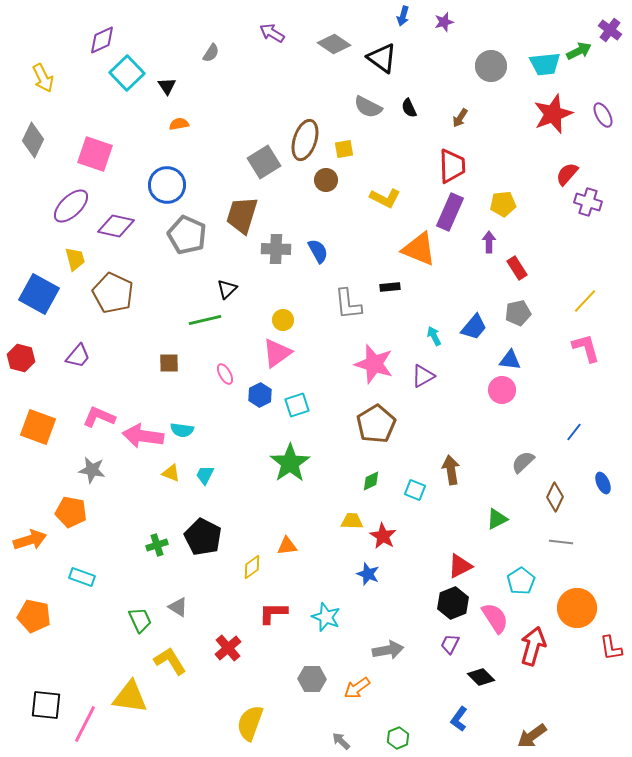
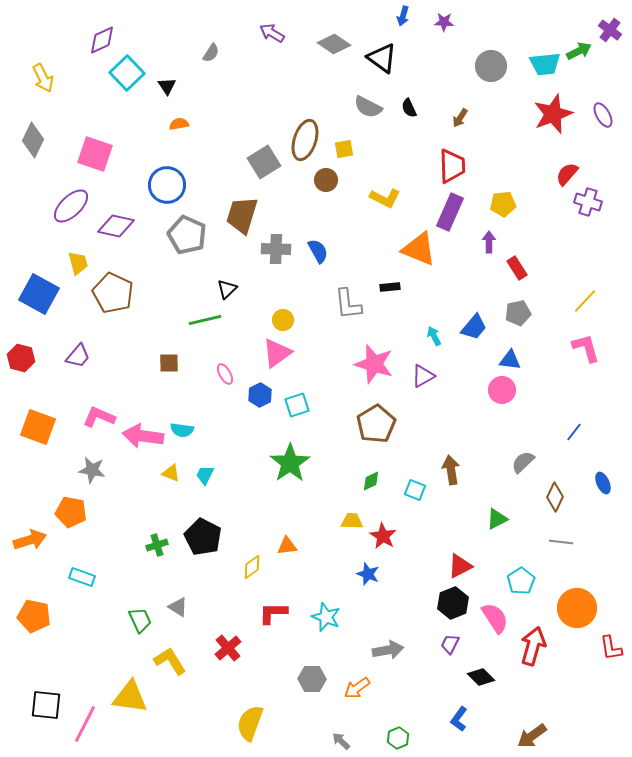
purple star at (444, 22): rotated 18 degrees clockwise
yellow trapezoid at (75, 259): moved 3 px right, 4 px down
